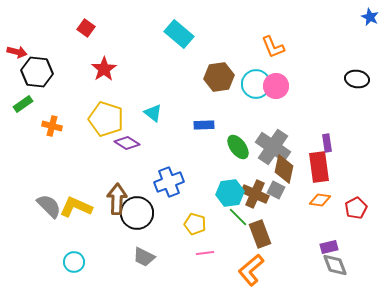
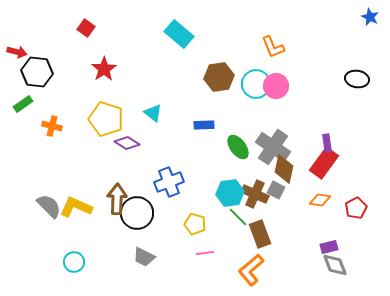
red rectangle at (319, 167): moved 5 px right, 4 px up; rotated 44 degrees clockwise
